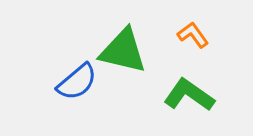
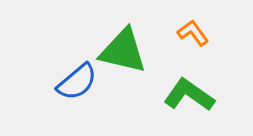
orange L-shape: moved 2 px up
